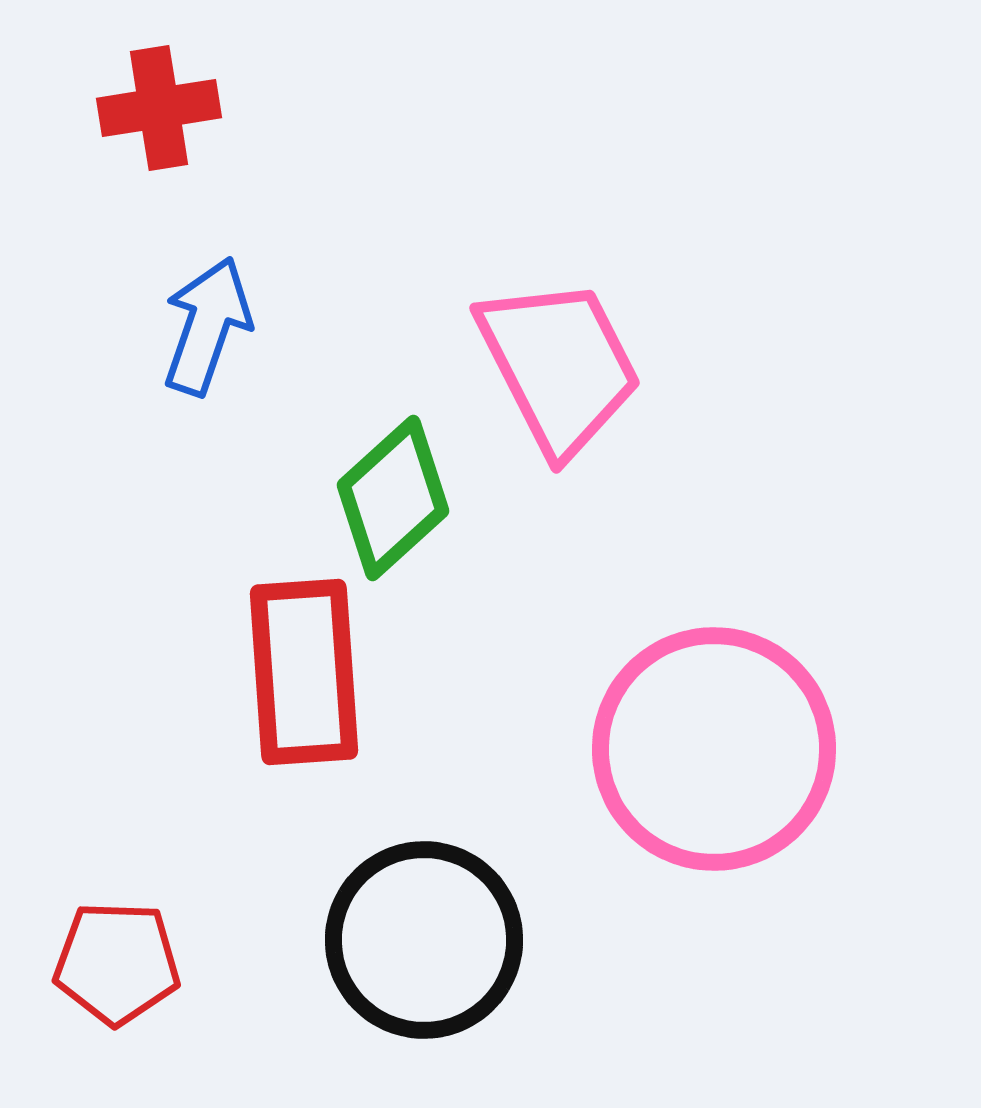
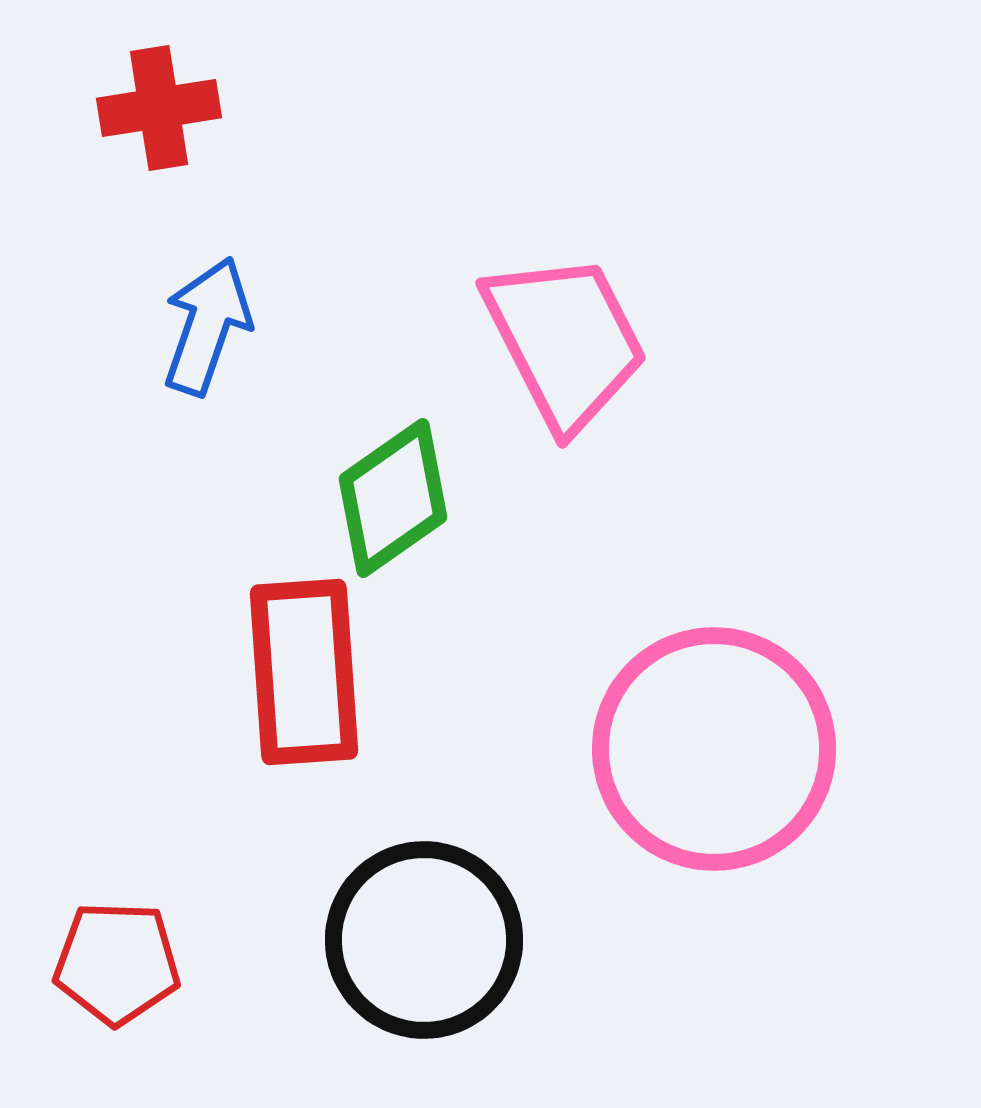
pink trapezoid: moved 6 px right, 25 px up
green diamond: rotated 7 degrees clockwise
